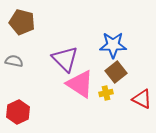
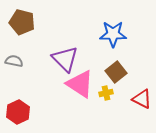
blue star: moved 11 px up
